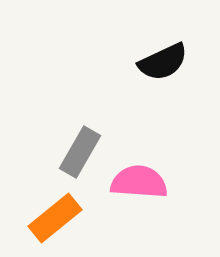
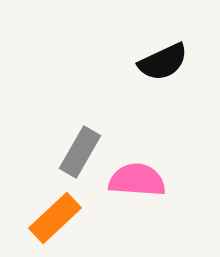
pink semicircle: moved 2 px left, 2 px up
orange rectangle: rotated 4 degrees counterclockwise
